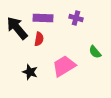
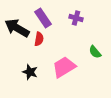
purple rectangle: rotated 54 degrees clockwise
black arrow: rotated 20 degrees counterclockwise
pink trapezoid: moved 1 px down
